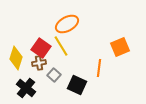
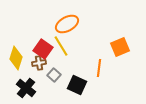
red square: moved 2 px right, 1 px down
